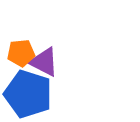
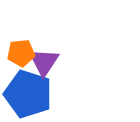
purple triangle: rotated 36 degrees clockwise
